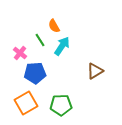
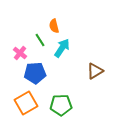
orange semicircle: rotated 16 degrees clockwise
cyan arrow: moved 2 px down
